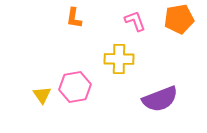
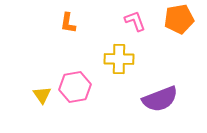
orange L-shape: moved 6 px left, 5 px down
